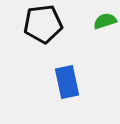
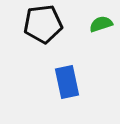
green semicircle: moved 4 px left, 3 px down
